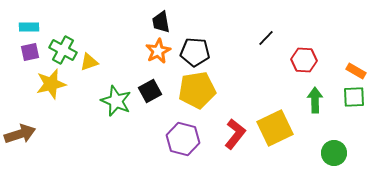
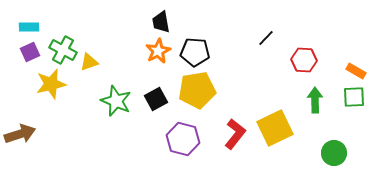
purple square: rotated 12 degrees counterclockwise
black square: moved 6 px right, 8 px down
